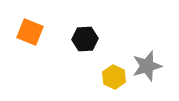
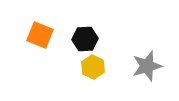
orange square: moved 10 px right, 3 px down
yellow hexagon: moved 21 px left, 10 px up
